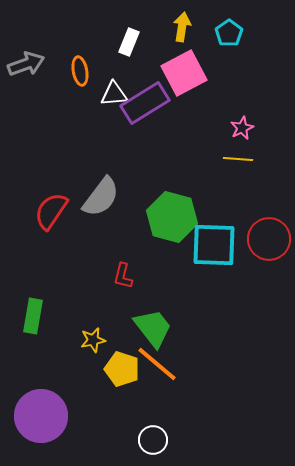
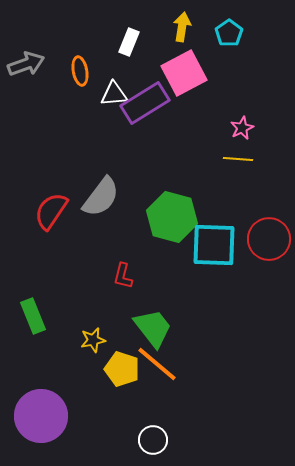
green rectangle: rotated 32 degrees counterclockwise
